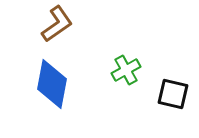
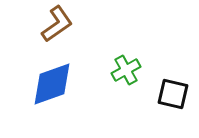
blue diamond: rotated 60 degrees clockwise
